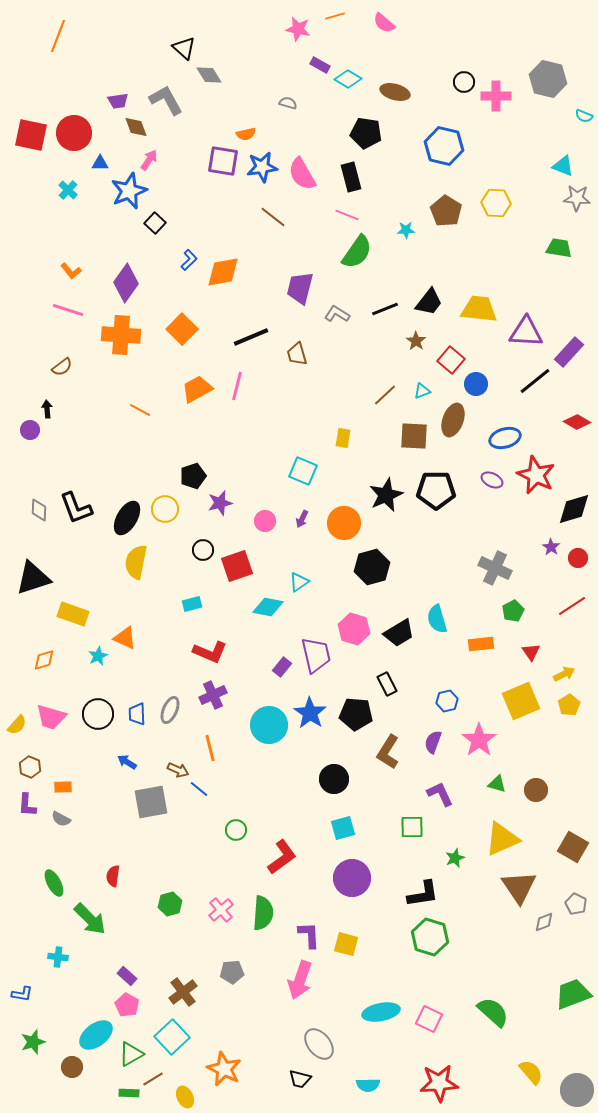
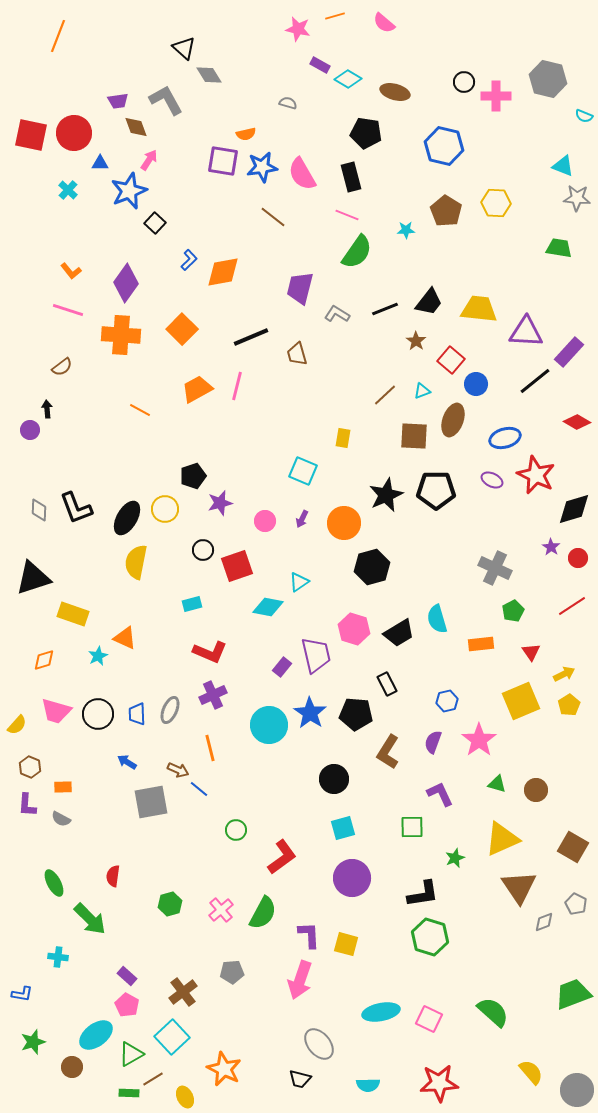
pink trapezoid at (51, 717): moved 5 px right, 6 px up
green semicircle at (263, 913): rotated 24 degrees clockwise
